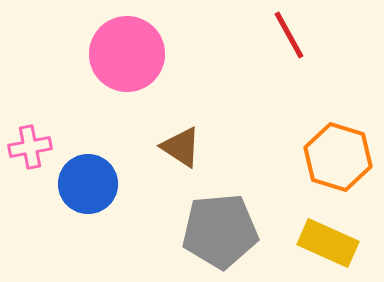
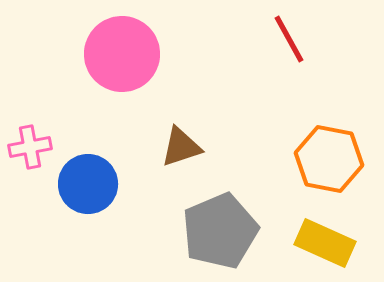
red line: moved 4 px down
pink circle: moved 5 px left
brown triangle: rotated 51 degrees counterclockwise
orange hexagon: moved 9 px left, 2 px down; rotated 6 degrees counterclockwise
gray pentagon: rotated 18 degrees counterclockwise
yellow rectangle: moved 3 px left
